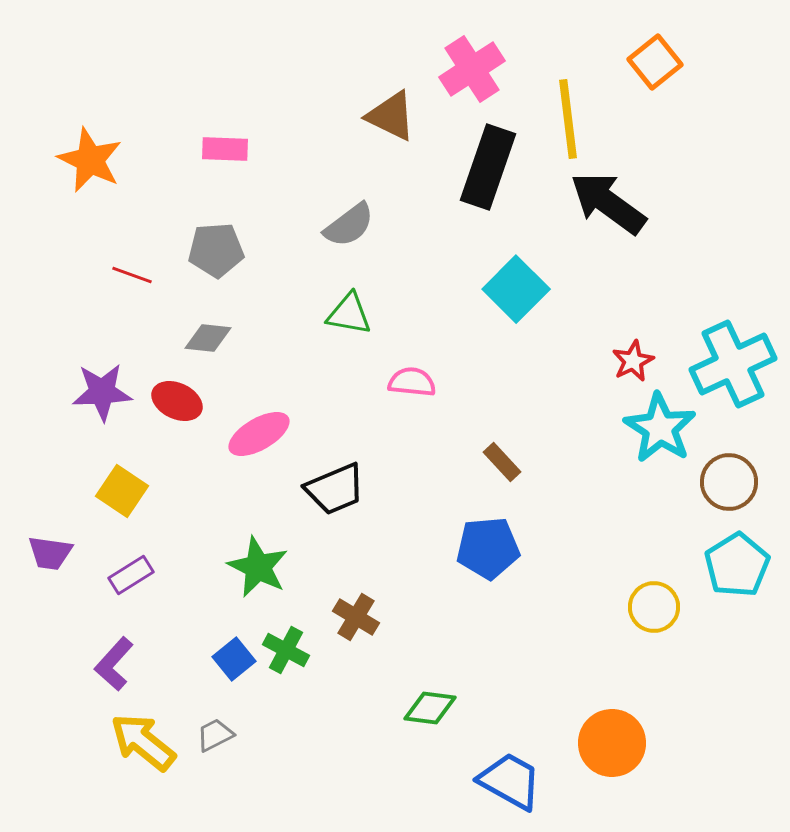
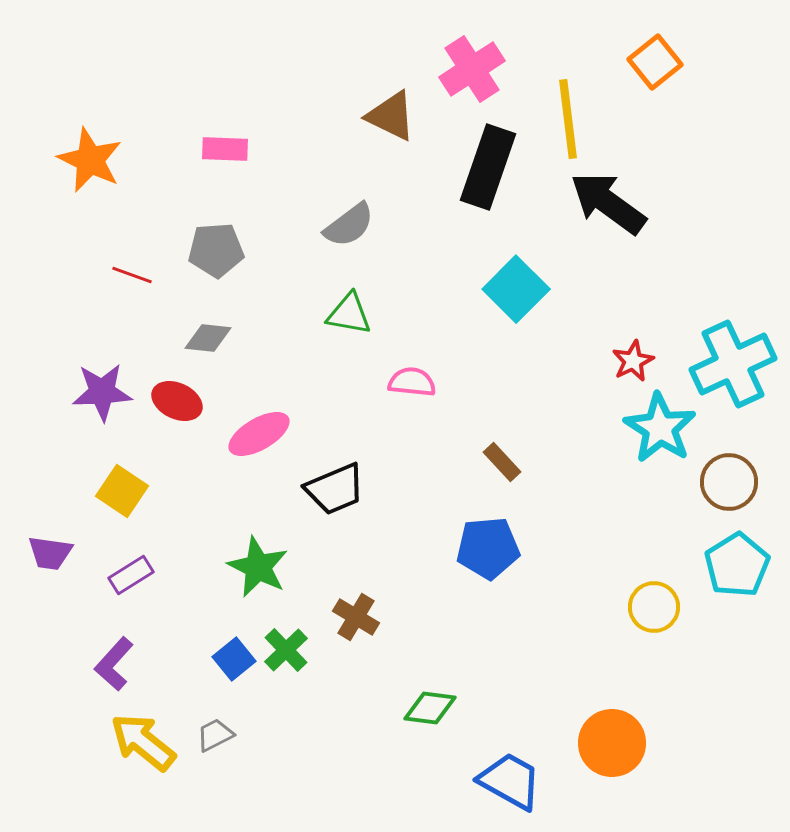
green cross: rotated 18 degrees clockwise
